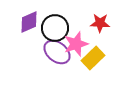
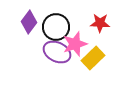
purple diamond: rotated 30 degrees counterclockwise
black circle: moved 1 px right, 1 px up
pink star: moved 1 px left
purple ellipse: rotated 12 degrees counterclockwise
